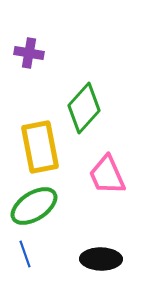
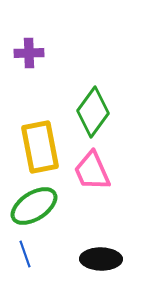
purple cross: rotated 12 degrees counterclockwise
green diamond: moved 9 px right, 4 px down; rotated 6 degrees counterclockwise
pink trapezoid: moved 15 px left, 4 px up
